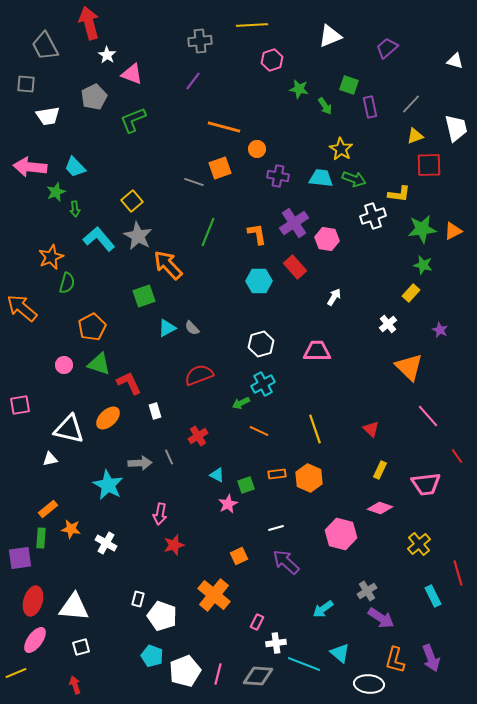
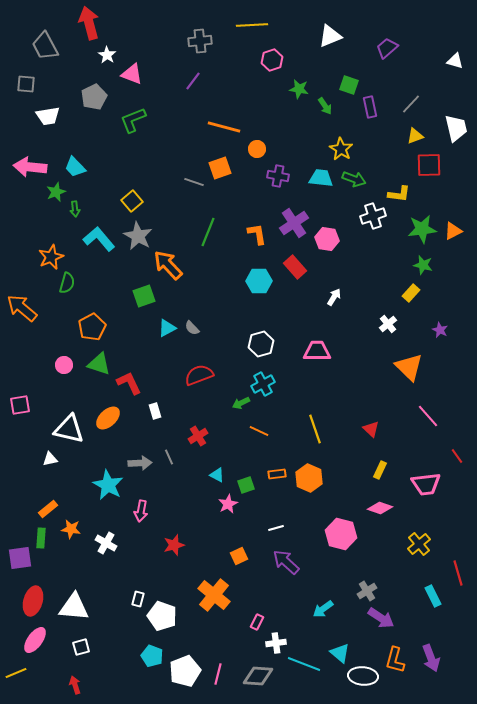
pink arrow at (160, 514): moved 19 px left, 3 px up
white ellipse at (369, 684): moved 6 px left, 8 px up
